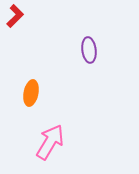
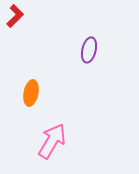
purple ellipse: rotated 20 degrees clockwise
pink arrow: moved 2 px right, 1 px up
